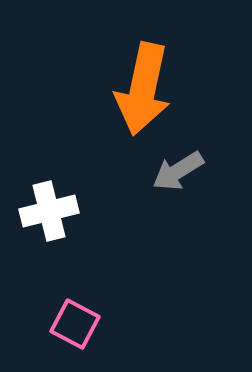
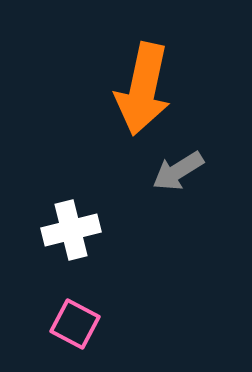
white cross: moved 22 px right, 19 px down
